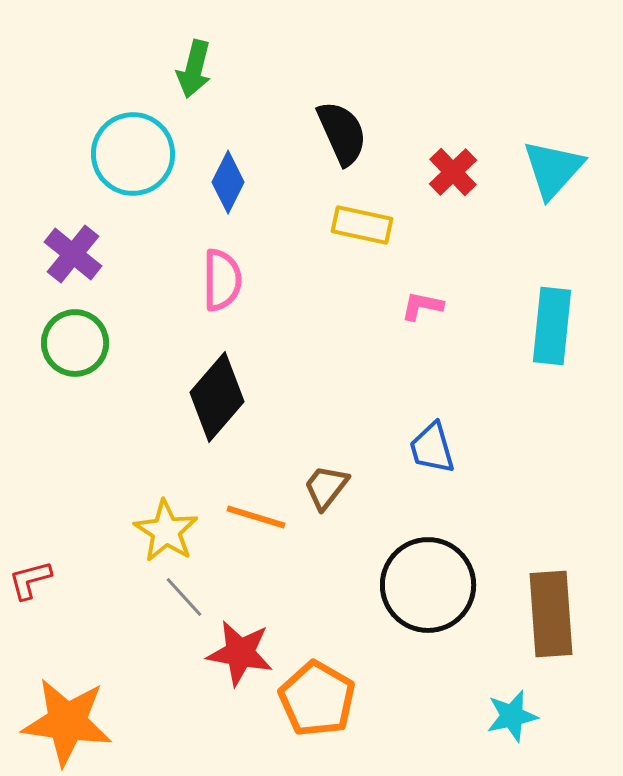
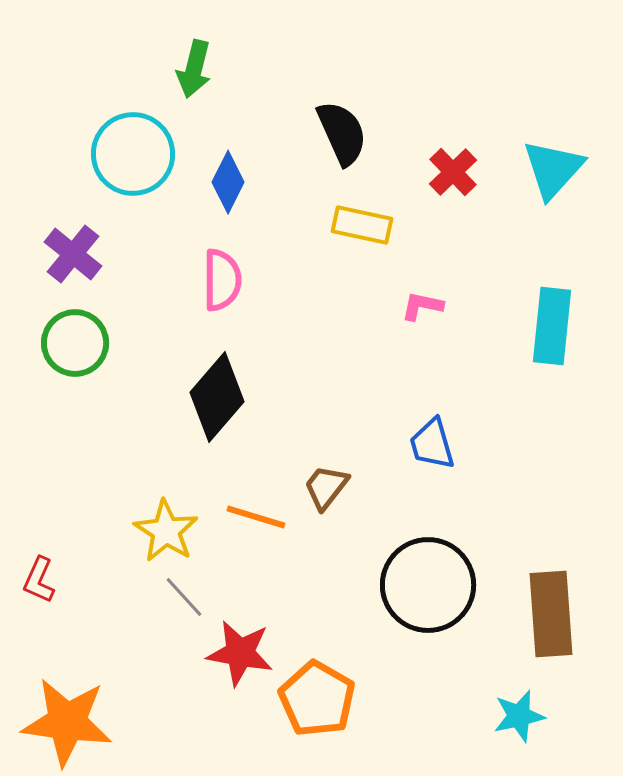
blue trapezoid: moved 4 px up
red L-shape: moved 9 px right; rotated 51 degrees counterclockwise
cyan star: moved 7 px right
